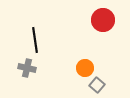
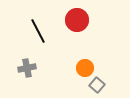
red circle: moved 26 px left
black line: moved 3 px right, 9 px up; rotated 20 degrees counterclockwise
gray cross: rotated 24 degrees counterclockwise
